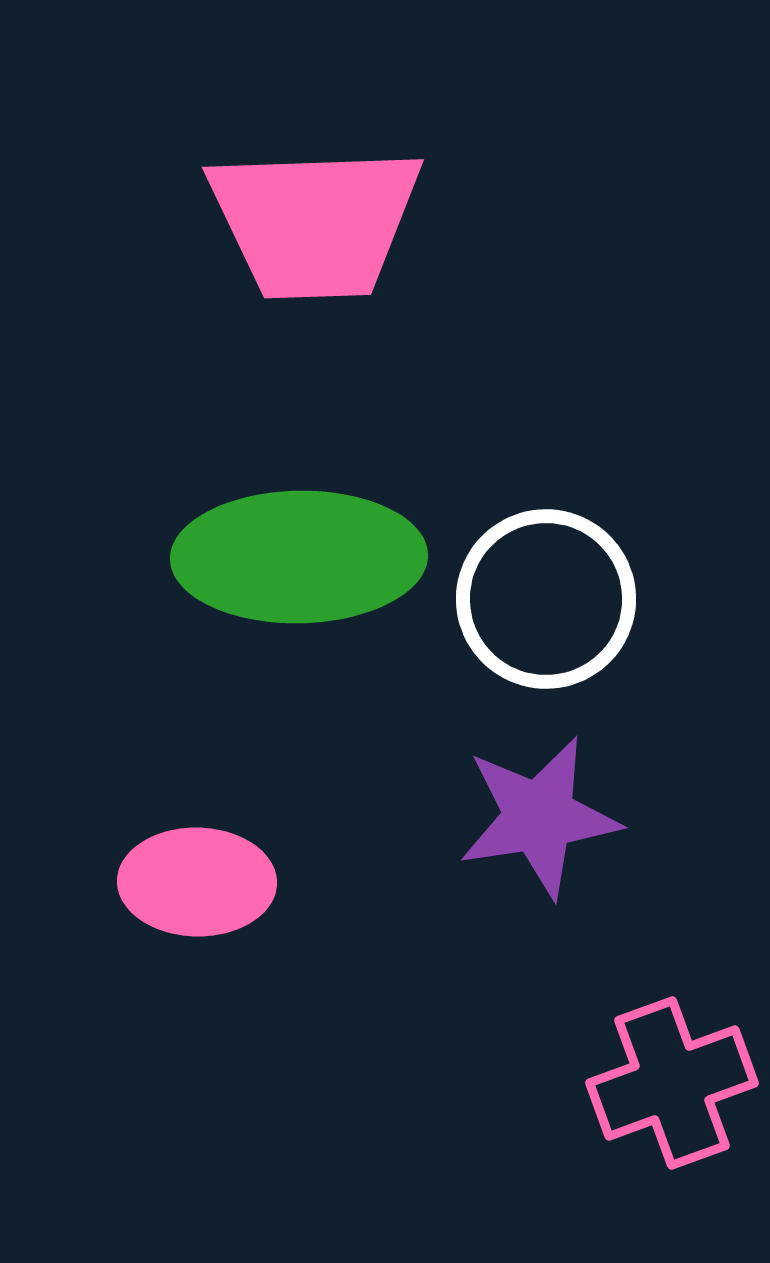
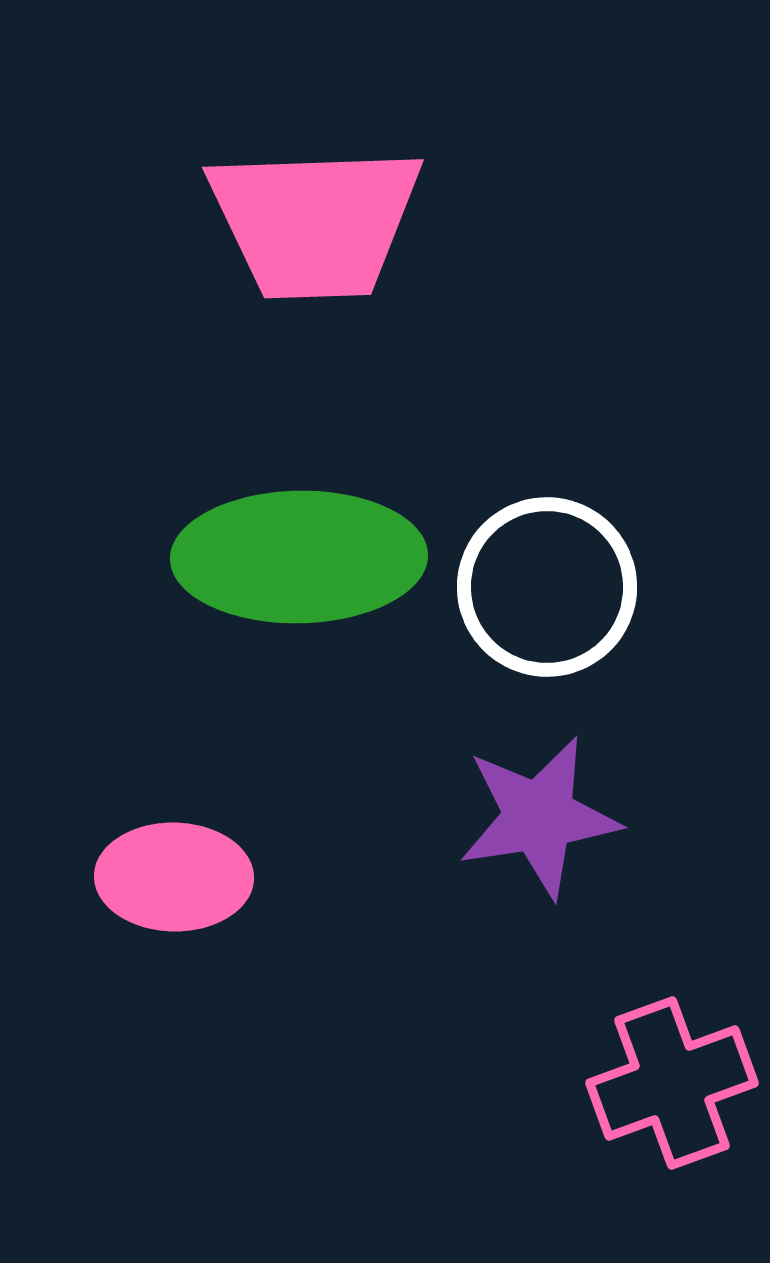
white circle: moved 1 px right, 12 px up
pink ellipse: moved 23 px left, 5 px up
